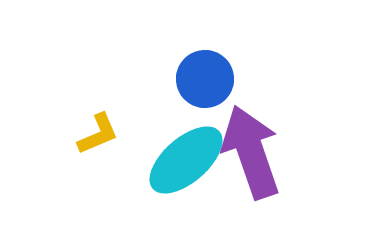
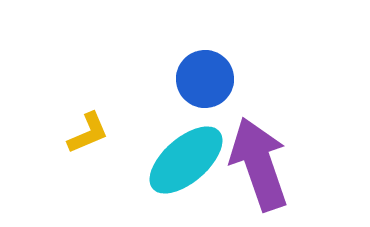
yellow L-shape: moved 10 px left, 1 px up
purple arrow: moved 8 px right, 12 px down
